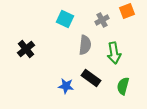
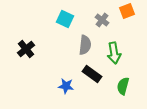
gray cross: rotated 24 degrees counterclockwise
black rectangle: moved 1 px right, 4 px up
